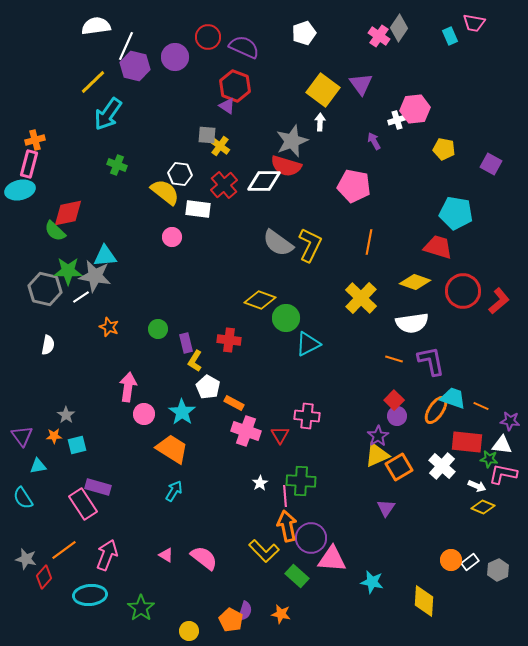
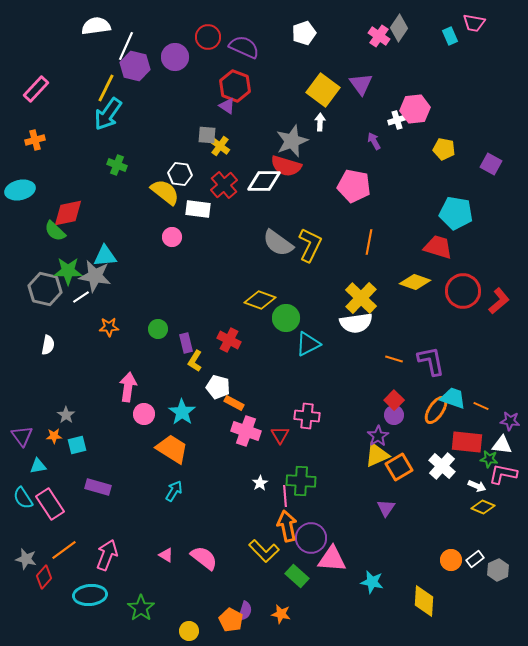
yellow line at (93, 82): moved 13 px right, 6 px down; rotated 20 degrees counterclockwise
pink rectangle at (29, 164): moved 7 px right, 75 px up; rotated 28 degrees clockwise
white semicircle at (412, 323): moved 56 px left
orange star at (109, 327): rotated 24 degrees counterclockwise
red cross at (229, 340): rotated 20 degrees clockwise
white pentagon at (208, 387): moved 10 px right; rotated 15 degrees counterclockwise
purple circle at (397, 416): moved 3 px left, 1 px up
pink rectangle at (83, 504): moved 33 px left
white rectangle at (470, 562): moved 5 px right, 3 px up
